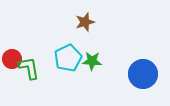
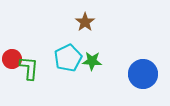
brown star: rotated 18 degrees counterclockwise
green L-shape: rotated 15 degrees clockwise
